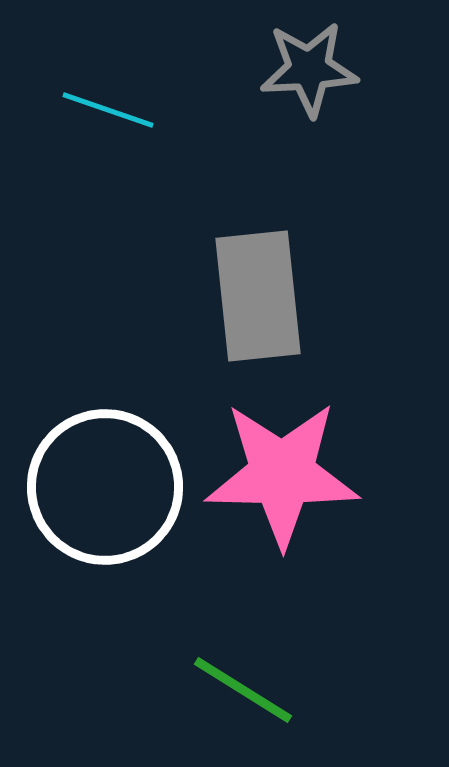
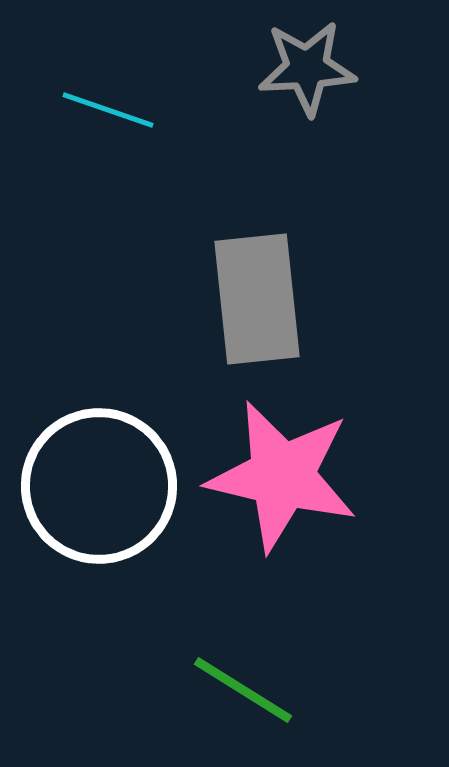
gray star: moved 2 px left, 1 px up
gray rectangle: moved 1 px left, 3 px down
pink star: moved 2 px down; rotated 12 degrees clockwise
white circle: moved 6 px left, 1 px up
